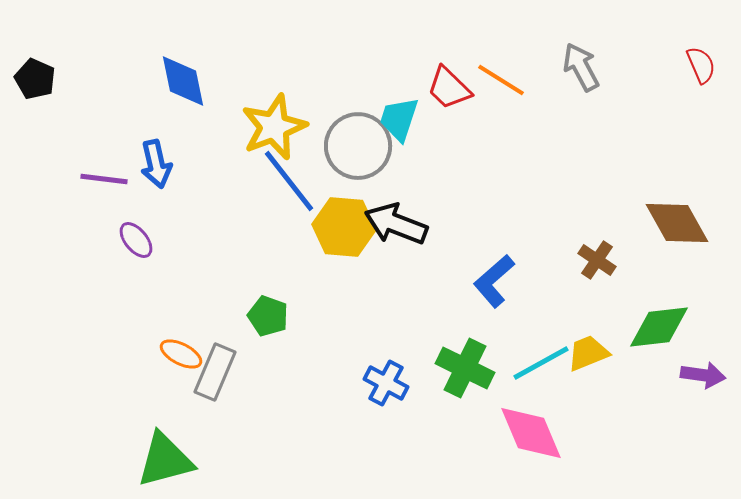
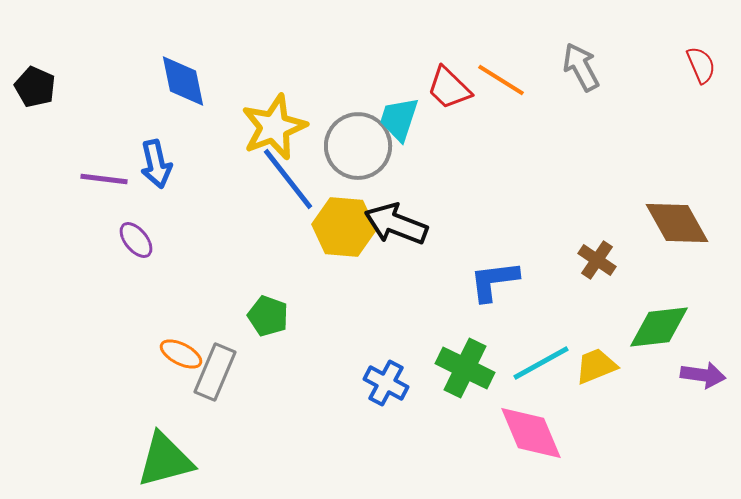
black pentagon: moved 8 px down
blue line: moved 1 px left, 2 px up
blue L-shape: rotated 34 degrees clockwise
yellow trapezoid: moved 8 px right, 13 px down
